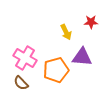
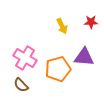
yellow arrow: moved 4 px left, 6 px up
purple triangle: moved 2 px right
orange pentagon: moved 2 px right, 1 px up
brown semicircle: moved 2 px down
